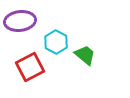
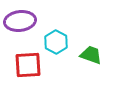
green trapezoid: moved 6 px right; rotated 20 degrees counterclockwise
red square: moved 2 px left, 2 px up; rotated 24 degrees clockwise
